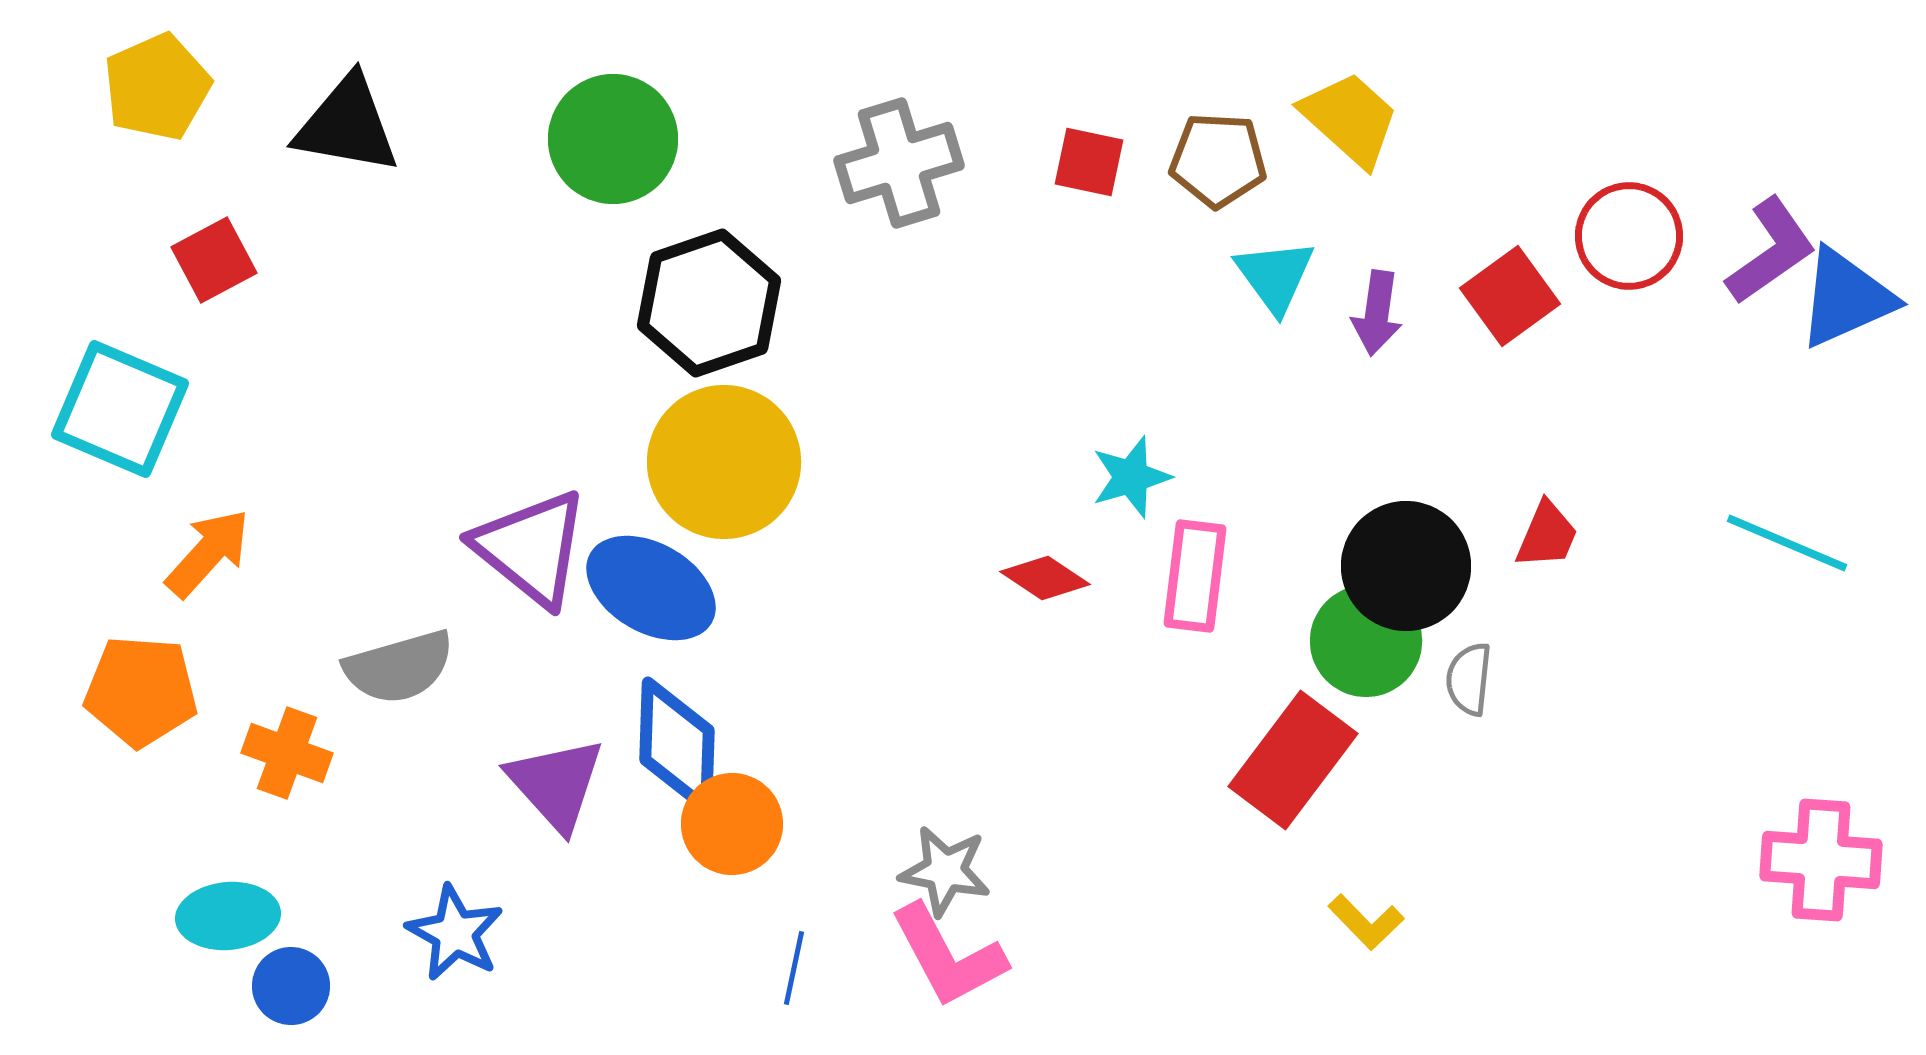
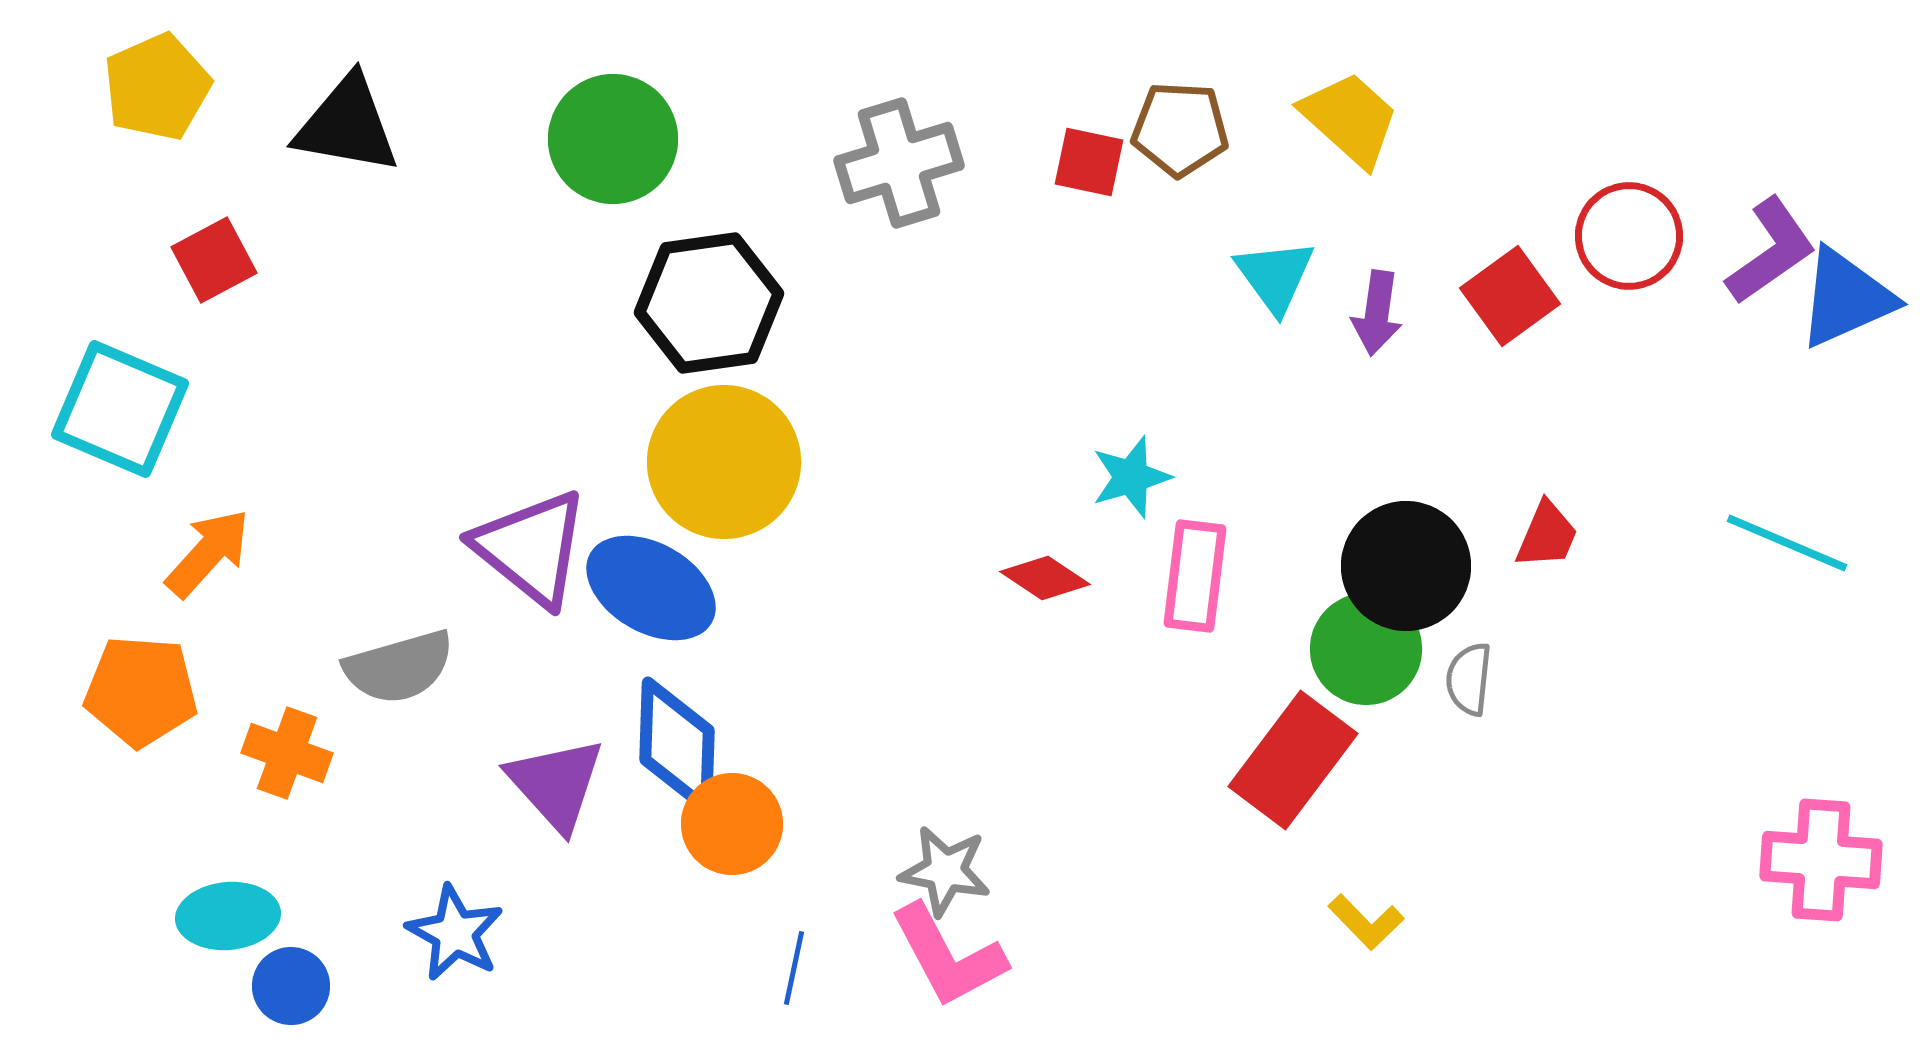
brown pentagon at (1218, 160): moved 38 px left, 31 px up
black hexagon at (709, 303): rotated 11 degrees clockwise
green circle at (1366, 641): moved 8 px down
